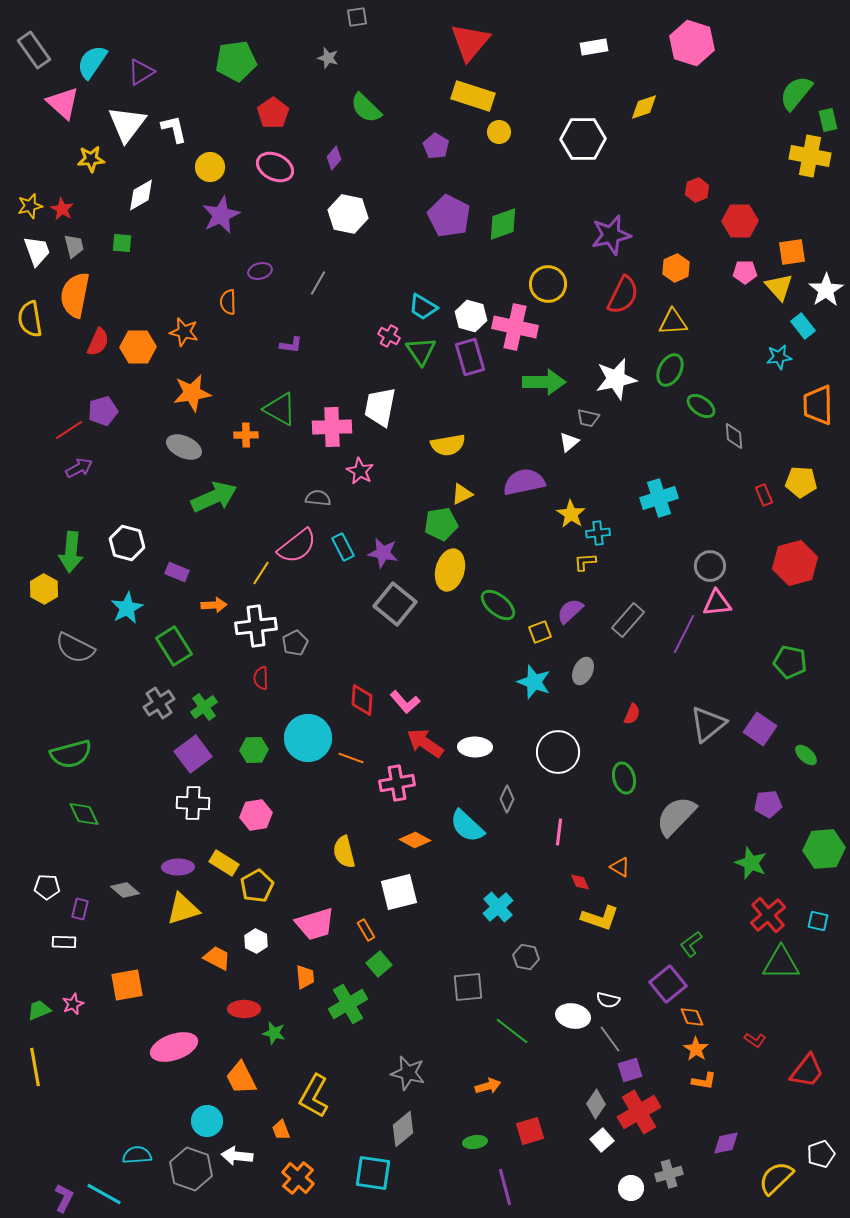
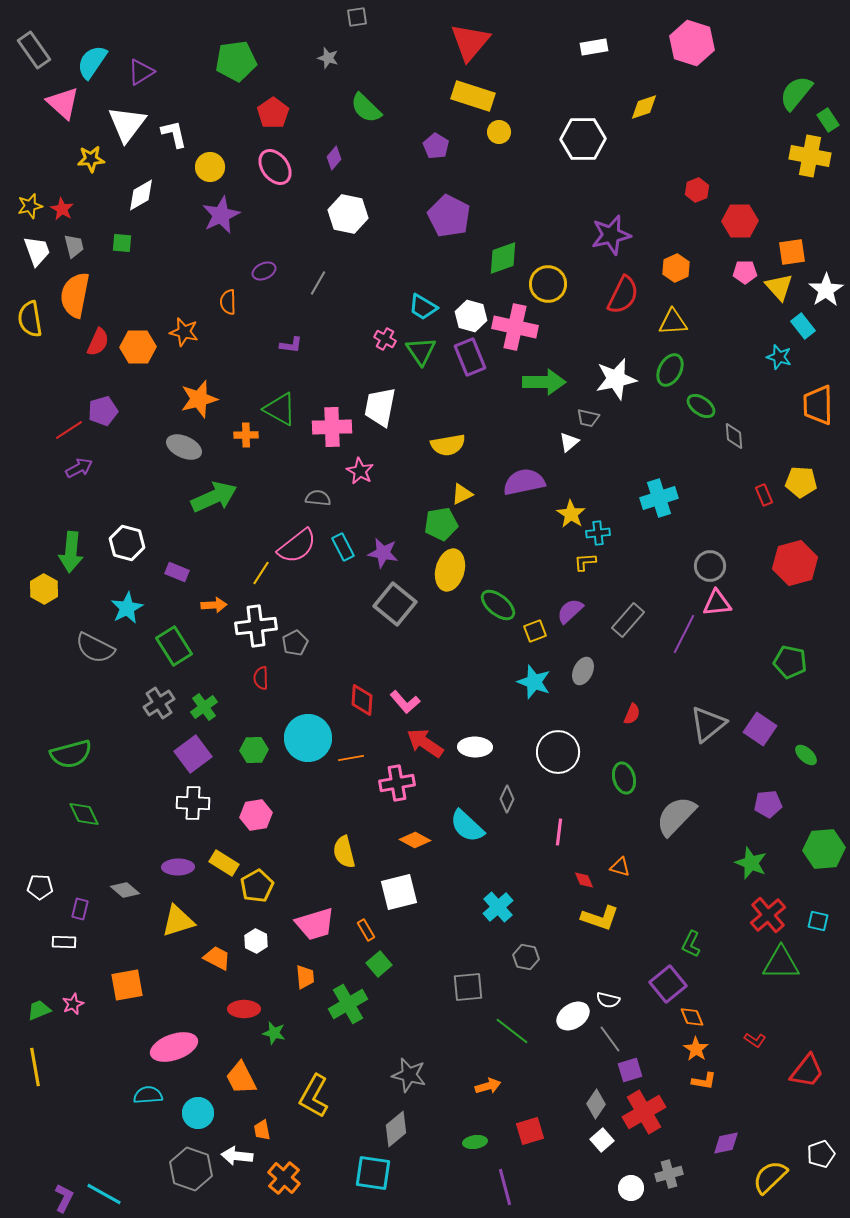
green rectangle at (828, 120): rotated 20 degrees counterclockwise
white L-shape at (174, 129): moved 5 px down
pink ellipse at (275, 167): rotated 27 degrees clockwise
green diamond at (503, 224): moved 34 px down
purple ellipse at (260, 271): moved 4 px right; rotated 10 degrees counterclockwise
pink cross at (389, 336): moved 4 px left, 3 px down
purple rectangle at (470, 357): rotated 6 degrees counterclockwise
cyan star at (779, 357): rotated 25 degrees clockwise
orange star at (192, 393): moved 7 px right, 6 px down; rotated 6 degrees counterclockwise
yellow square at (540, 632): moved 5 px left, 1 px up
gray semicircle at (75, 648): moved 20 px right
orange line at (351, 758): rotated 30 degrees counterclockwise
orange triangle at (620, 867): rotated 15 degrees counterclockwise
red diamond at (580, 882): moved 4 px right, 2 px up
white pentagon at (47, 887): moved 7 px left
yellow triangle at (183, 909): moved 5 px left, 12 px down
green L-shape at (691, 944): rotated 28 degrees counterclockwise
white ellipse at (573, 1016): rotated 44 degrees counterclockwise
gray star at (408, 1073): moved 1 px right, 2 px down
red cross at (639, 1112): moved 5 px right
cyan circle at (207, 1121): moved 9 px left, 8 px up
gray diamond at (403, 1129): moved 7 px left
orange trapezoid at (281, 1130): moved 19 px left; rotated 10 degrees clockwise
cyan semicircle at (137, 1155): moved 11 px right, 60 px up
orange cross at (298, 1178): moved 14 px left
yellow semicircle at (776, 1178): moved 6 px left, 1 px up
